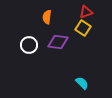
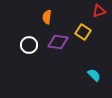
red triangle: moved 13 px right, 1 px up
yellow square: moved 4 px down
cyan semicircle: moved 12 px right, 8 px up
